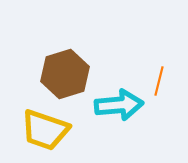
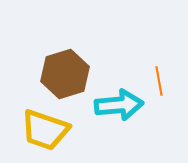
orange line: rotated 24 degrees counterclockwise
